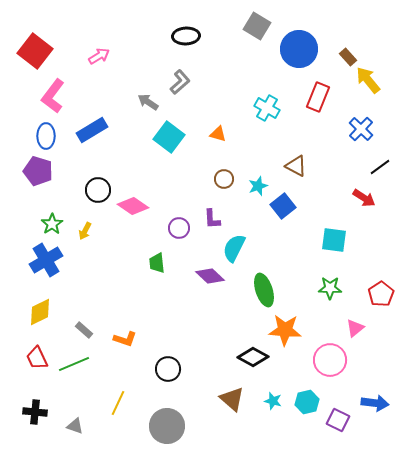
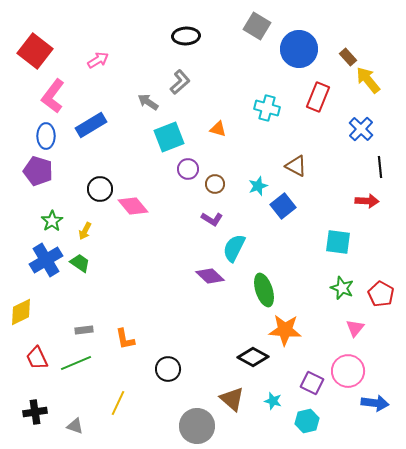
pink arrow at (99, 56): moved 1 px left, 4 px down
cyan cross at (267, 108): rotated 15 degrees counterclockwise
blue rectangle at (92, 130): moved 1 px left, 5 px up
orange triangle at (218, 134): moved 5 px up
cyan square at (169, 137): rotated 32 degrees clockwise
black line at (380, 167): rotated 60 degrees counterclockwise
brown circle at (224, 179): moved 9 px left, 5 px down
black circle at (98, 190): moved 2 px right, 1 px up
red arrow at (364, 198): moved 3 px right, 3 px down; rotated 30 degrees counterclockwise
pink diamond at (133, 206): rotated 16 degrees clockwise
purple L-shape at (212, 219): rotated 55 degrees counterclockwise
green star at (52, 224): moved 3 px up
purple circle at (179, 228): moved 9 px right, 59 px up
cyan square at (334, 240): moved 4 px right, 2 px down
green trapezoid at (157, 263): moved 77 px left; rotated 130 degrees clockwise
green star at (330, 288): moved 12 px right; rotated 20 degrees clockwise
red pentagon at (381, 294): rotated 10 degrees counterclockwise
yellow diamond at (40, 312): moved 19 px left
pink triangle at (355, 328): rotated 12 degrees counterclockwise
gray rectangle at (84, 330): rotated 48 degrees counterclockwise
orange L-shape at (125, 339): rotated 60 degrees clockwise
pink circle at (330, 360): moved 18 px right, 11 px down
green line at (74, 364): moved 2 px right, 1 px up
cyan hexagon at (307, 402): moved 19 px down
black cross at (35, 412): rotated 15 degrees counterclockwise
purple square at (338, 420): moved 26 px left, 37 px up
gray circle at (167, 426): moved 30 px right
